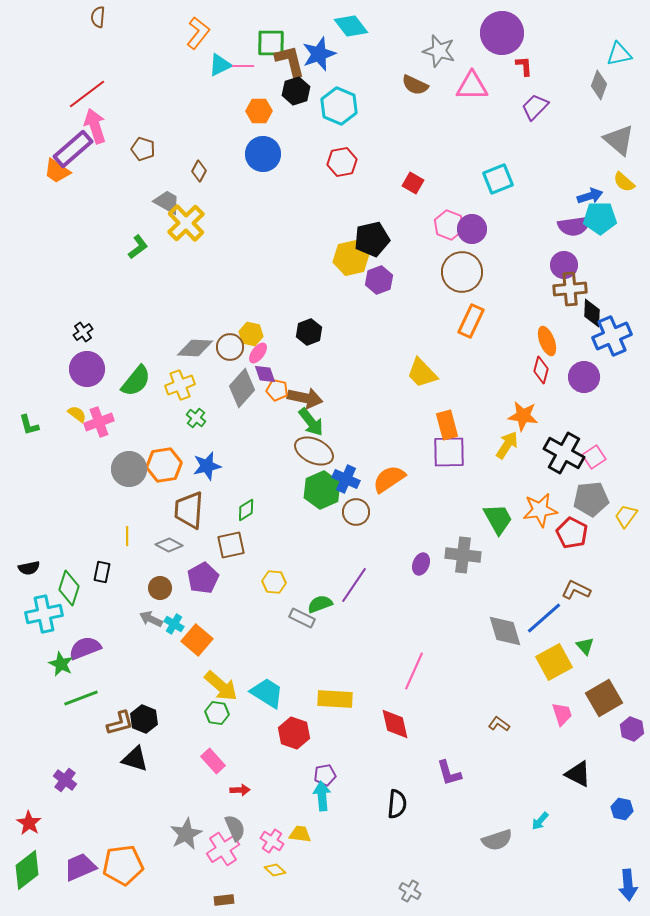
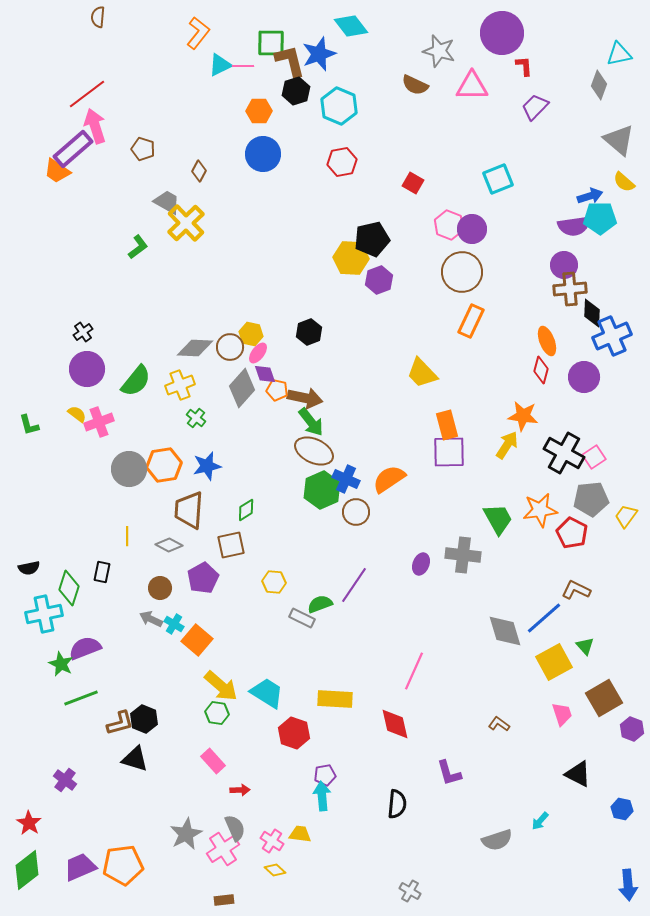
yellow hexagon at (351, 258): rotated 16 degrees clockwise
